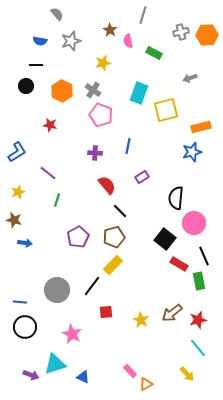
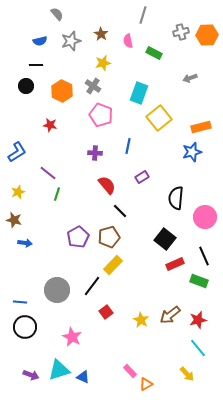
brown star at (110, 30): moved 9 px left, 4 px down
blue semicircle at (40, 41): rotated 24 degrees counterclockwise
gray cross at (93, 90): moved 4 px up
yellow square at (166, 110): moved 7 px left, 8 px down; rotated 25 degrees counterclockwise
green line at (57, 200): moved 6 px up
pink circle at (194, 223): moved 11 px right, 6 px up
brown pentagon at (114, 237): moved 5 px left
red rectangle at (179, 264): moved 4 px left; rotated 54 degrees counterclockwise
green rectangle at (199, 281): rotated 60 degrees counterclockwise
red square at (106, 312): rotated 32 degrees counterclockwise
brown arrow at (172, 313): moved 2 px left, 2 px down
pink star at (72, 334): moved 3 px down
cyan triangle at (55, 364): moved 4 px right, 6 px down
